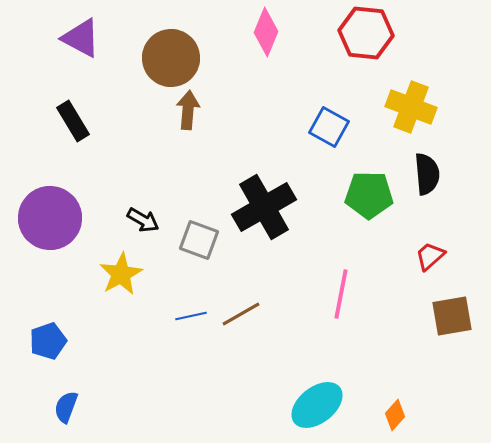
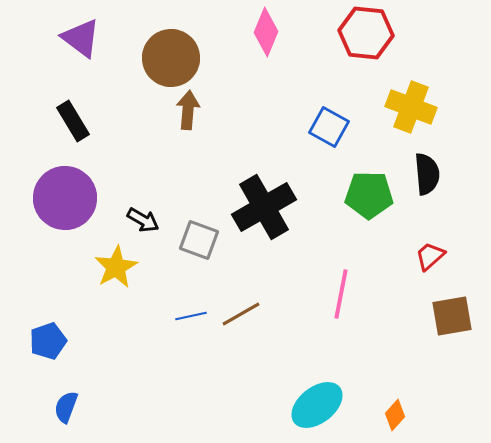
purple triangle: rotated 9 degrees clockwise
purple circle: moved 15 px right, 20 px up
yellow star: moved 5 px left, 7 px up
